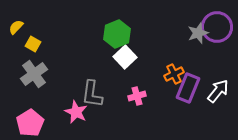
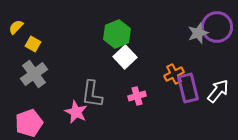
purple rectangle: rotated 36 degrees counterclockwise
pink pentagon: moved 1 px left; rotated 12 degrees clockwise
